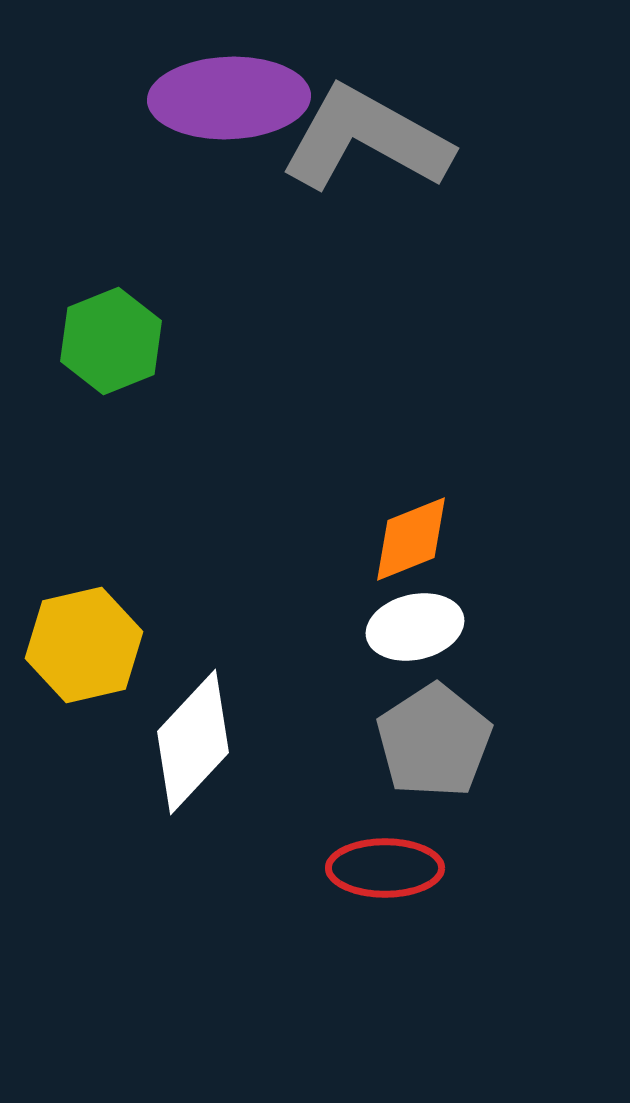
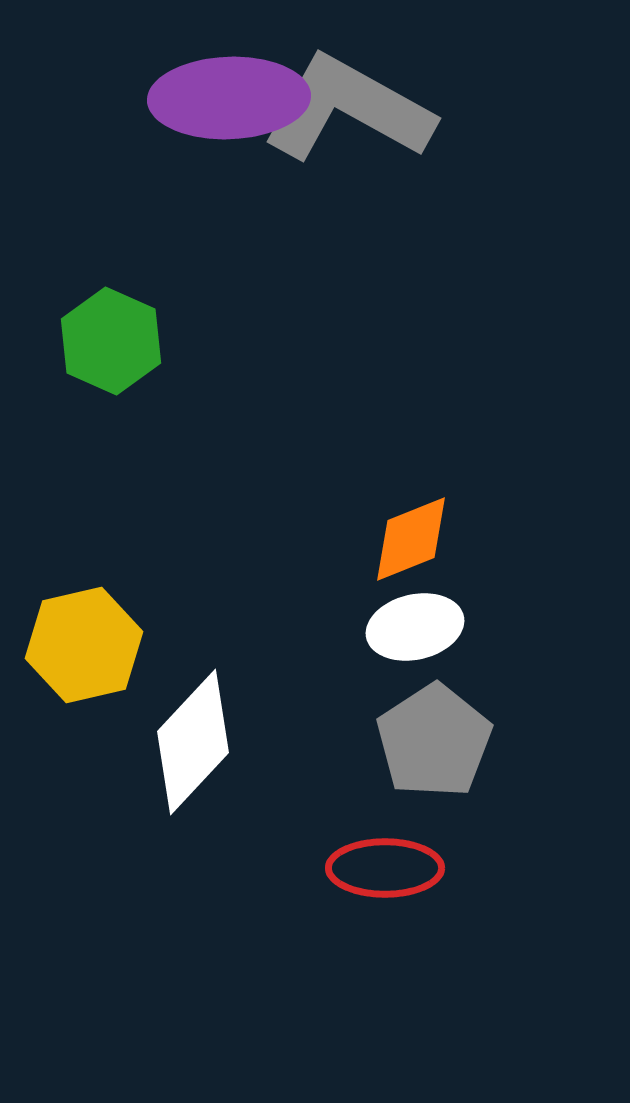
gray L-shape: moved 18 px left, 30 px up
green hexagon: rotated 14 degrees counterclockwise
